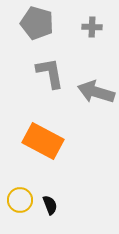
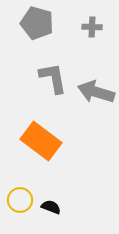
gray L-shape: moved 3 px right, 5 px down
orange rectangle: moved 2 px left; rotated 9 degrees clockwise
black semicircle: moved 1 px right, 2 px down; rotated 48 degrees counterclockwise
